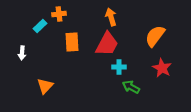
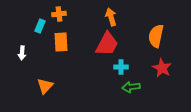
cyan rectangle: rotated 24 degrees counterclockwise
orange semicircle: moved 1 px right; rotated 25 degrees counterclockwise
orange rectangle: moved 11 px left
cyan cross: moved 2 px right
green arrow: rotated 36 degrees counterclockwise
